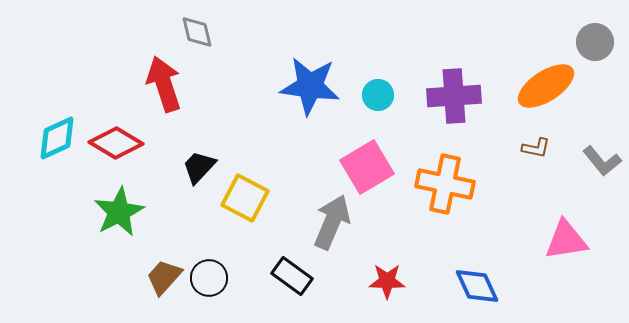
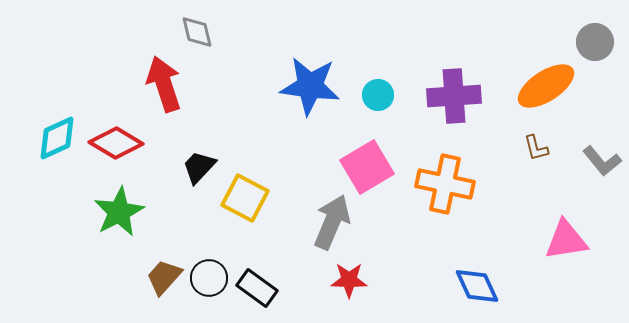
brown L-shape: rotated 64 degrees clockwise
black rectangle: moved 35 px left, 12 px down
red star: moved 38 px left, 1 px up
